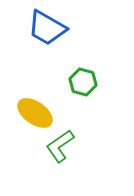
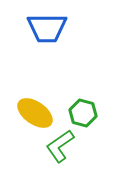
blue trapezoid: rotated 30 degrees counterclockwise
green hexagon: moved 31 px down
